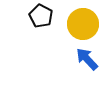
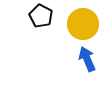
blue arrow: rotated 20 degrees clockwise
